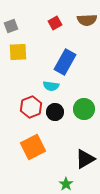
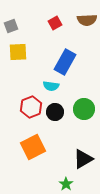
black triangle: moved 2 px left
